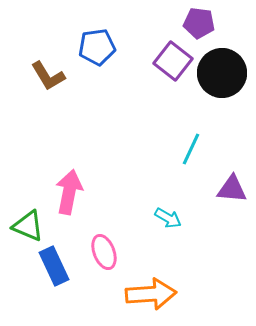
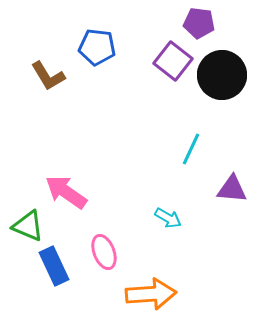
blue pentagon: rotated 15 degrees clockwise
black circle: moved 2 px down
pink arrow: moved 3 px left; rotated 66 degrees counterclockwise
